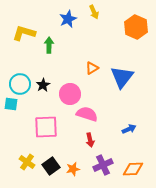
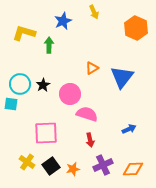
blue star: moved 5 px left, 2 px down
orange hexagon: moved 1 px down
pink square: moved 6 px down
